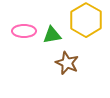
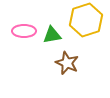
yellow hexagon: rotated 12 degrees clockwise
